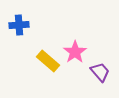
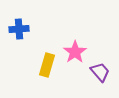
blue cross: moved 4 px down
yellow rectangle: moved 1 px left, 4 px down; rotated 65 degrees clockwise
